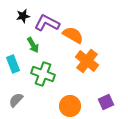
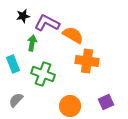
green arrow: moved 1 px left, 2 px up; rotated 140 degrees counterclockwise
orange cross: rotated 30 degrees counterclockwise
